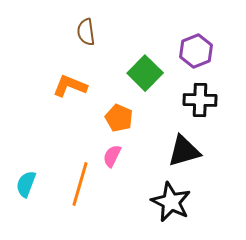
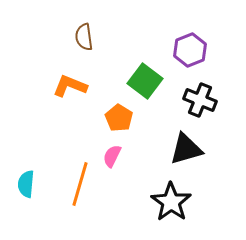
brown semicircle: moved 2 px left, 5 px down
purple hexagon: moved 6 px left, 1 px up
green square: moved 8 px down; rotated 8 degrees counterclockwise
black cross: rotated 20 degrees clockwise
orange pentagon: rotated 8 degrees clockwise
black triangle: moved 2 px right, 2 px up
cyan semicircle: rotated 16 degrees counterclockwise
black star: rotated 9 degrees clockwise
